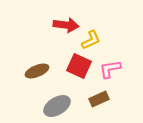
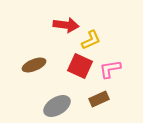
red square: moved 1 px right
brown ellipse: moved 3 px left, 6 px up
